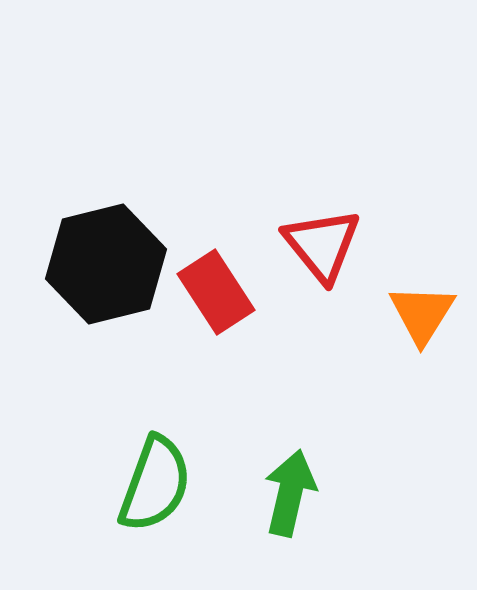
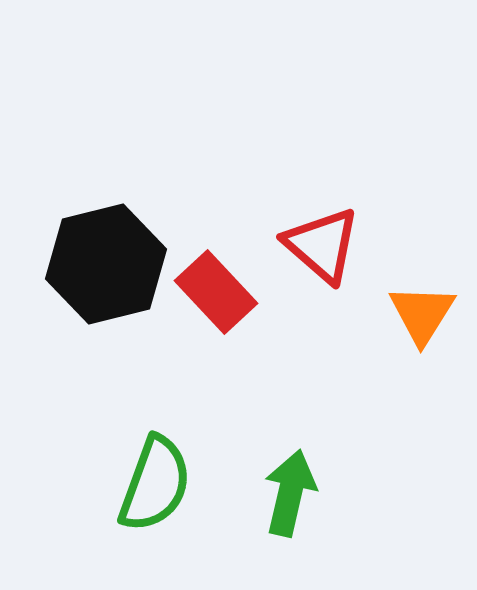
red triangle: rotated 10 degrees counterclockwise
red rectangle: rotated 10 degrees counterclockwise
